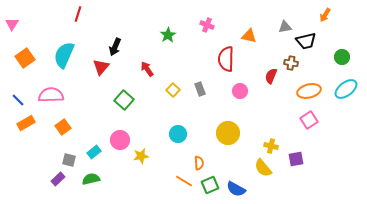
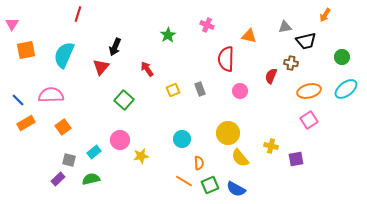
orange square at (25, 58): moved 1 px right, 8 px up; rotated 24 degrees clockwise
yellow square at (173, 90): rotated 24 degrees clockwise
cyan circle at (178, 134): moved 4 px right, 5 px down
yellow semicircle at (263, 168): moved 23 px left, 10 px up
